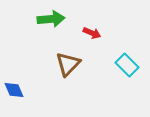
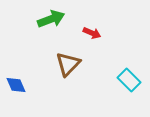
green arrow: rotated 16 degrees counterclockwise
cyan rectangle: moved 2 px right, 15 px down
blue diamond: moved 2 px right, 5 px up
